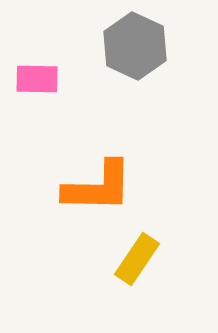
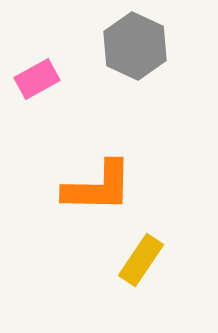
pink rectangle: rotated 30 degrees counterclockwise
yellow rectangle: moved 4 px right, 1 px down
